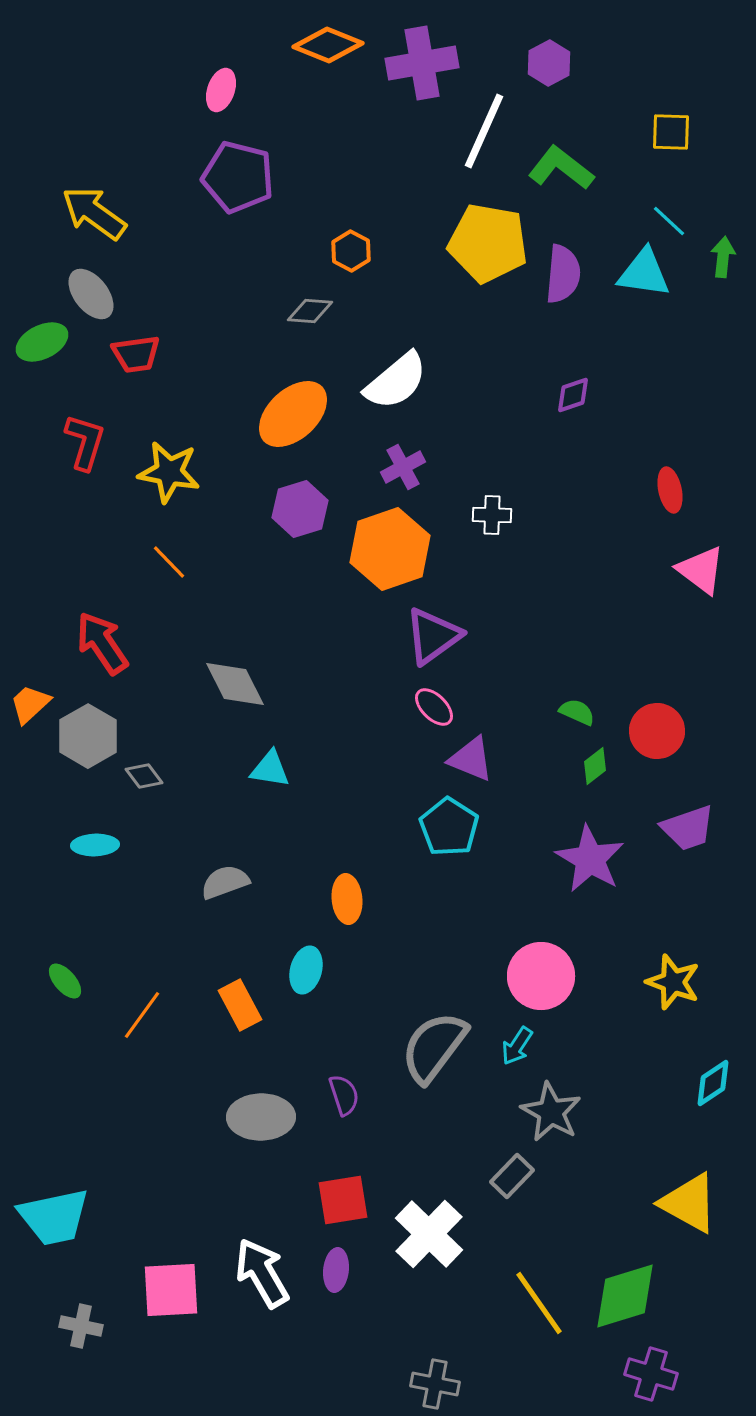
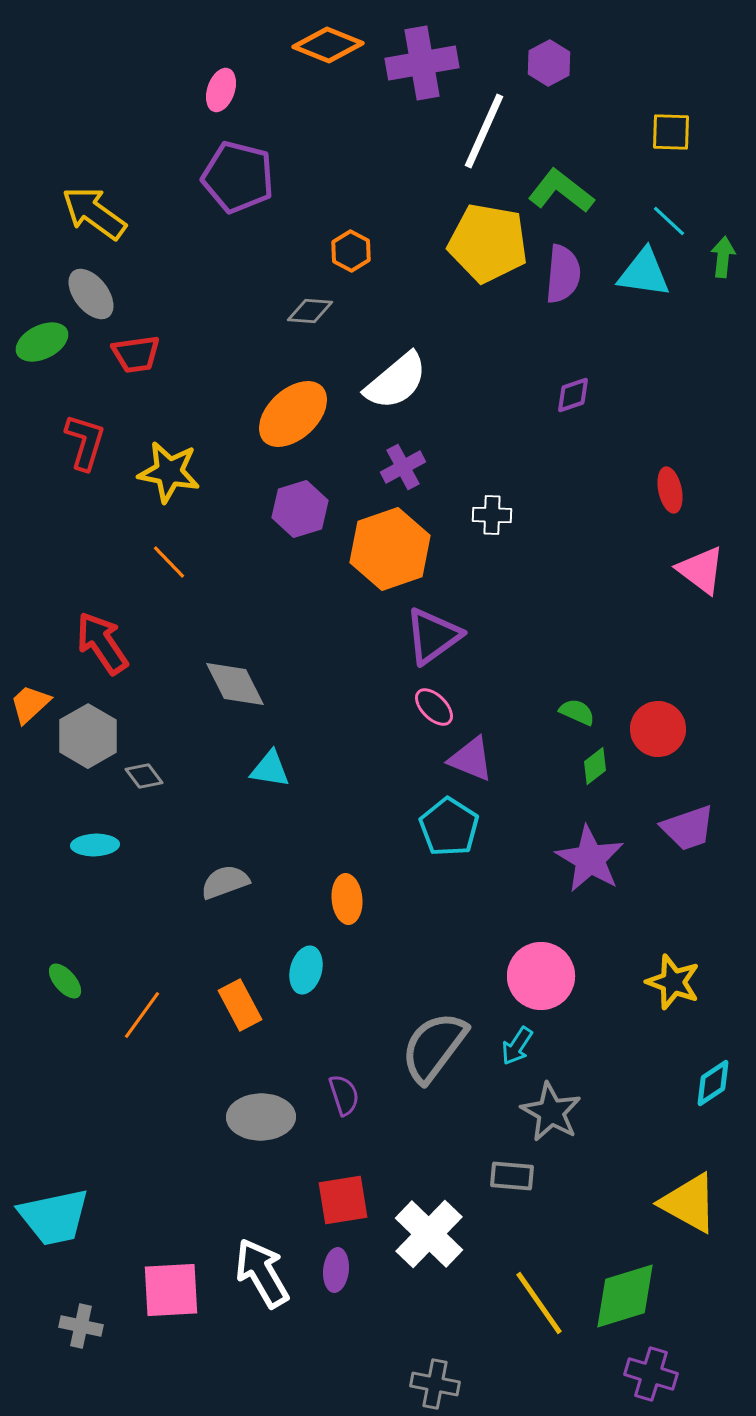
green L-shape at (561, 168): moved 23 px down
red circle at (657, 731): moved 1 px right, 2 px up
gray rectangle at (512, 1176): rotated 51 degrees clockwise
